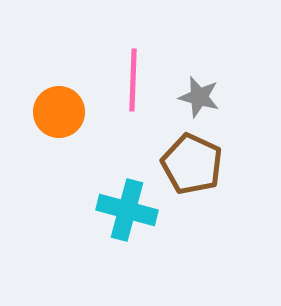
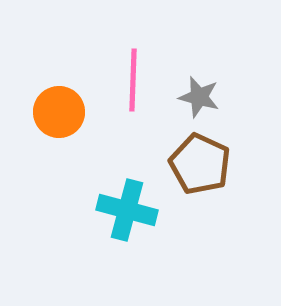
brown pentagon: moved 8 px right
